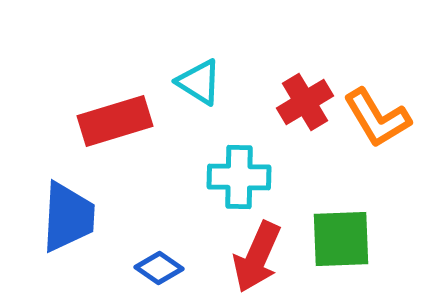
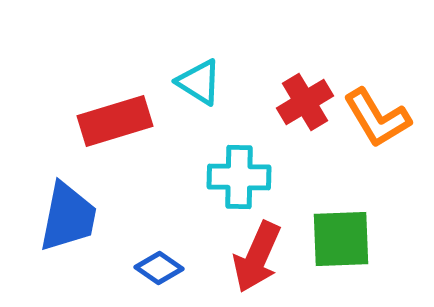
blue trapezoid: rotated 8 degrees clockwise
